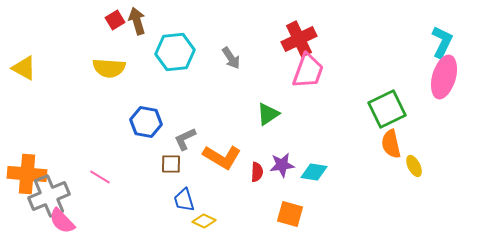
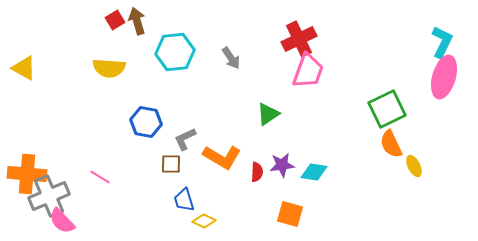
orange semicircle: rotated 12 degrees counterclockwise
